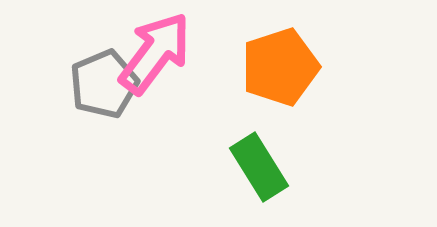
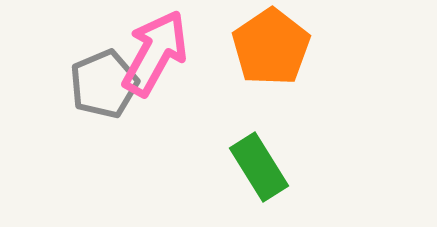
pink arrow: rotated 8 degrees counterclockwise
orange pentagon: moved 9 px left, 20 px up; rotated 16 degrees counterclockwise
